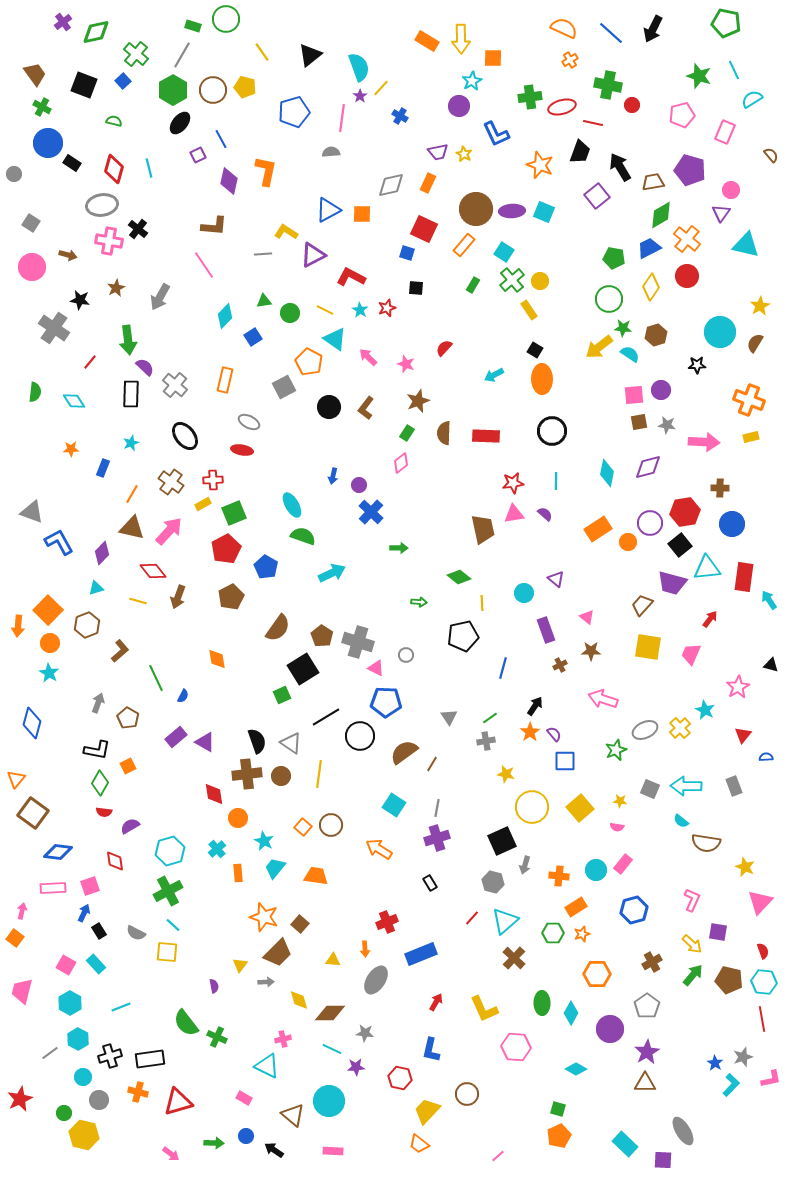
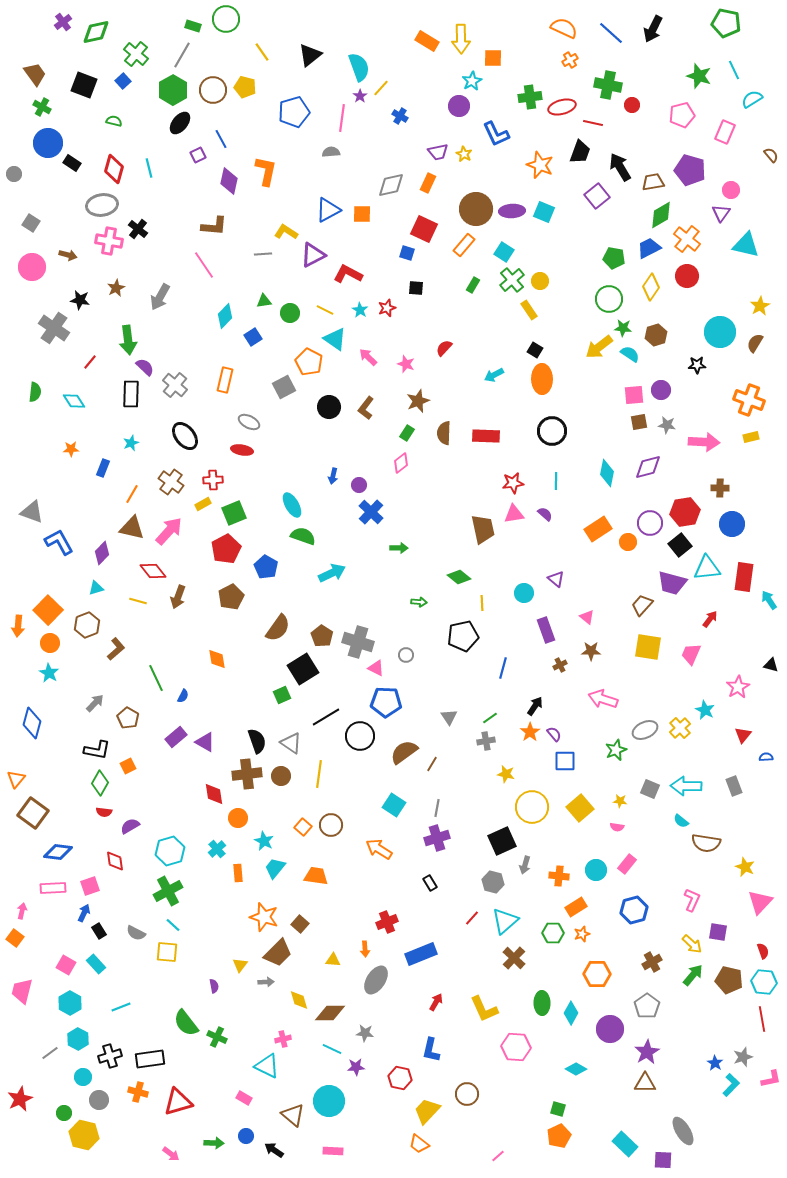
red L-shape at (351, 277): moved 3 px left, 3 px up
brown L-shape at (120, 651): moved 4 px left, 2 px up
gray arrow at (98, 703): moved 3 px left; rotated 24 degrees clockwise
pink rectangle at (623, 864): moved 4 px right
